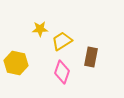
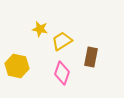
yellow star: rotated 14 degrees clockwise
yellow hexagon: moved 1 px right, 3 px down
pink diamond: moved 1 px down
